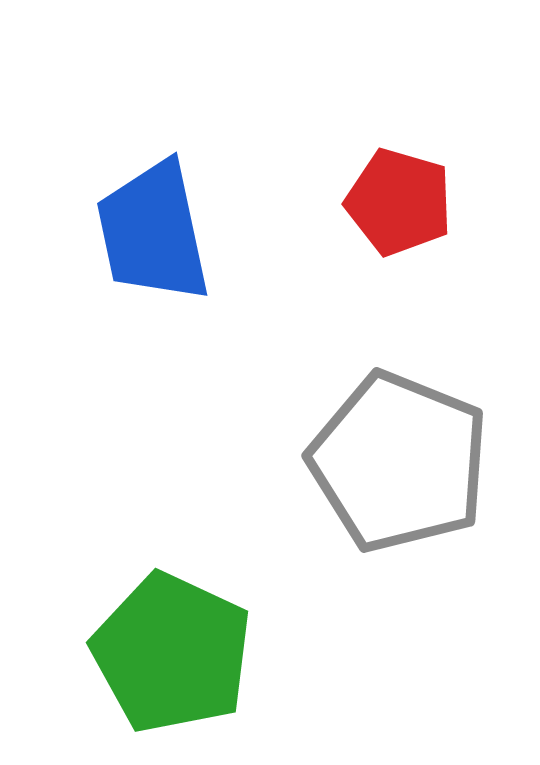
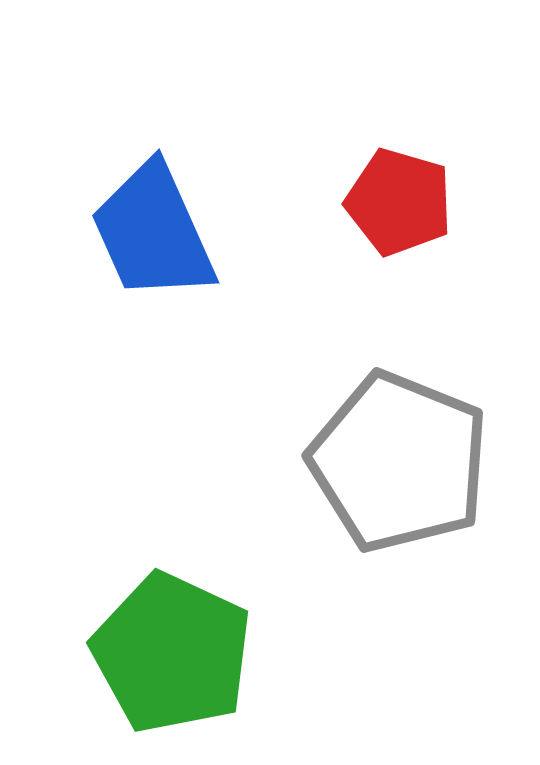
blue trapezoid: rotated 12 degrees counterclockwise
